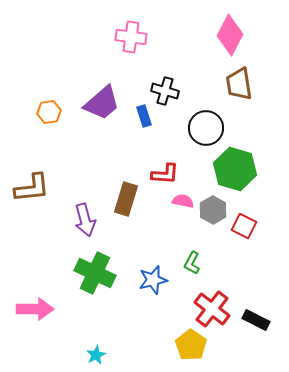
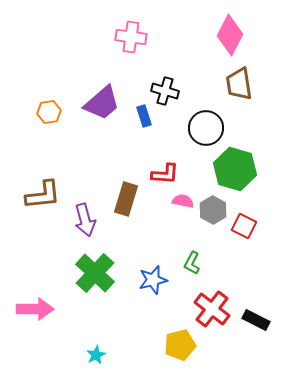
brown L-shape: moved 11 px right, 7 px down
green cross: rotated 18 degrees clockwise
yellow pentagon: moved 11 px left; rotated 24 degrees clockwise
